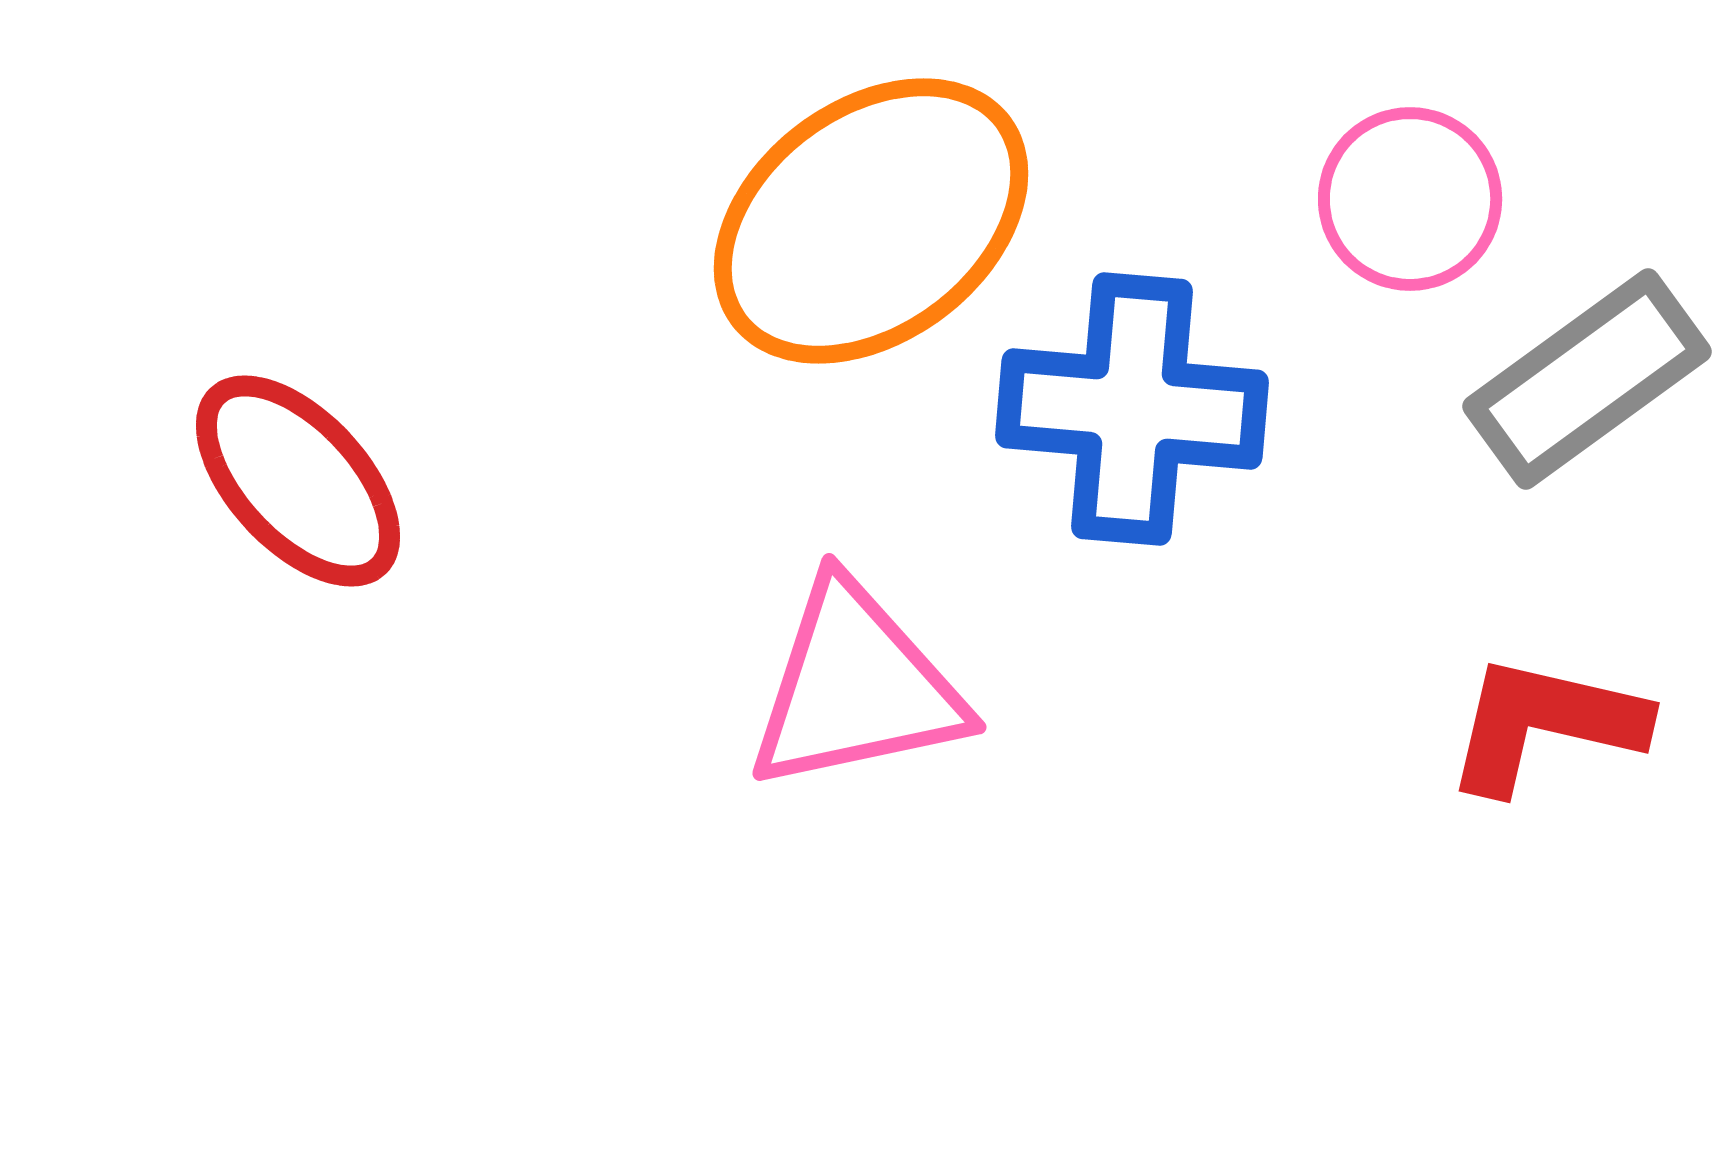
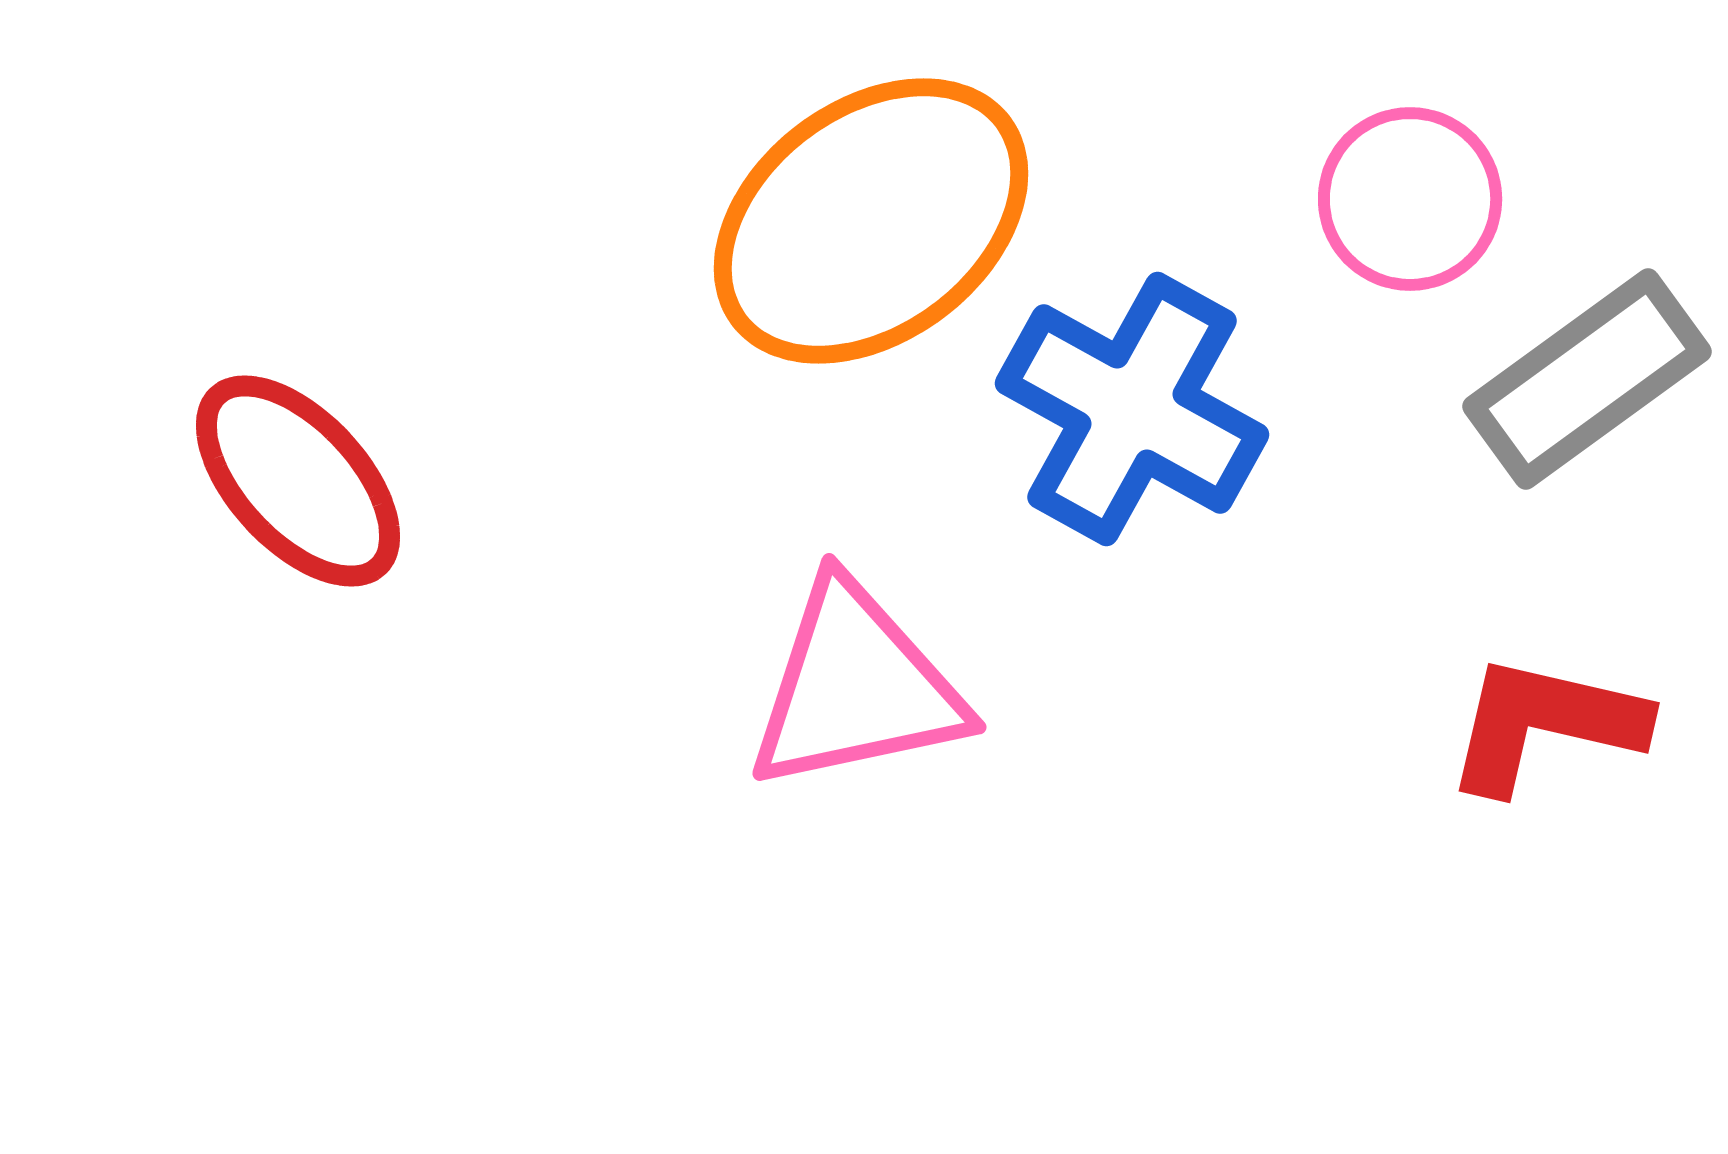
blue cross: rotated 24 degrees clockwise
